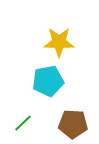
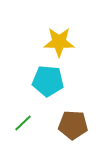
cyan pentagon: rotated 16 degrees clockwise
brown pentagon: moved 1 px down
